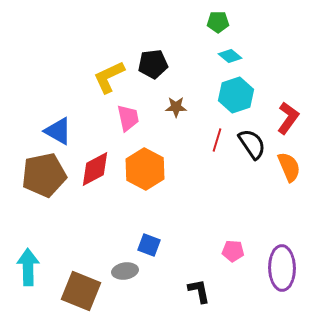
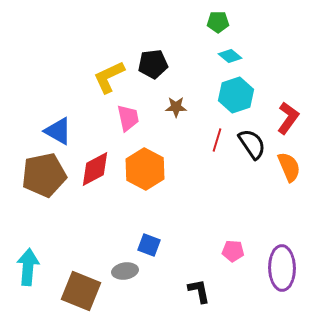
cyan arrow: rotated 6 degrees clockwise
